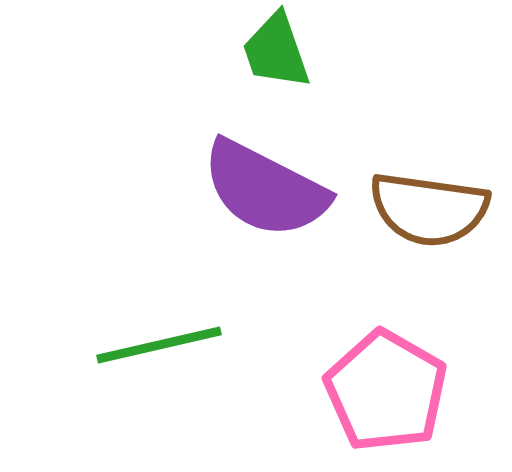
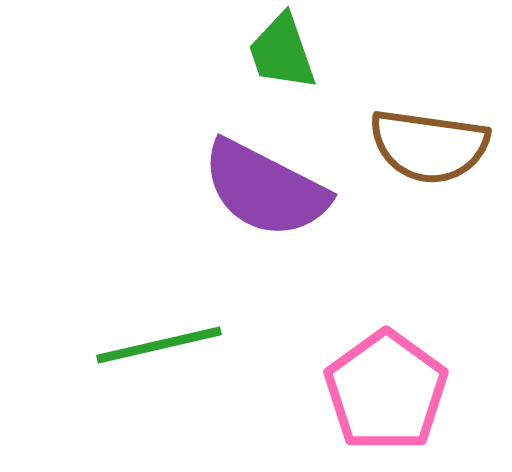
green trapezoid: moved 6 px right, 1 px down
brown semicircle: moved 63 px up
pink pentagon: rotated 6 degrees clockwise
